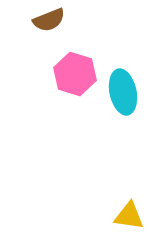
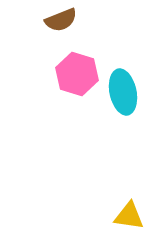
brown semicircle: moved 12 px right
pink hexagon: moved 2 px right
